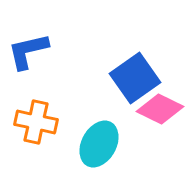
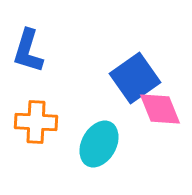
blue L-shape: rotated 60 degrees counterclockwise
pink diamond: rotated 42 degrees clockwise
orange cross: rotated 9 degrees counterclockwise
